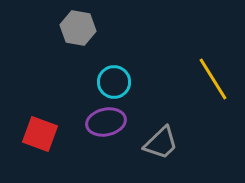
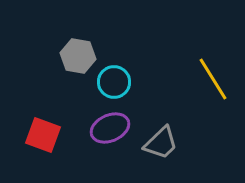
gray hexagon: moved 28 px down
purple ellipse: moved 4 px right, 6 px down; rotated 12 degrees counterclockwise
red square: moved 3 px right, 1 px down
